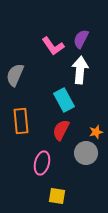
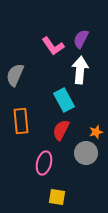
pink ellipse: moved 2 px right
yellow square: moved 1 px down
